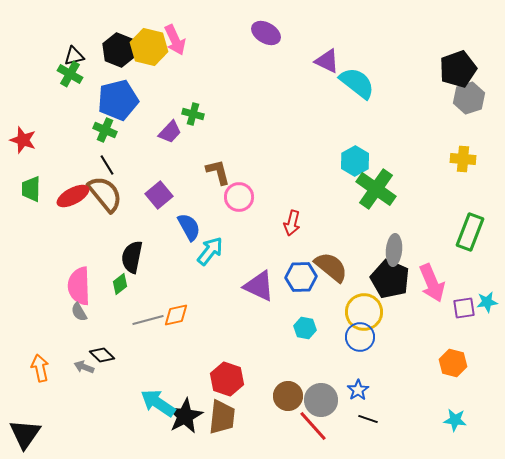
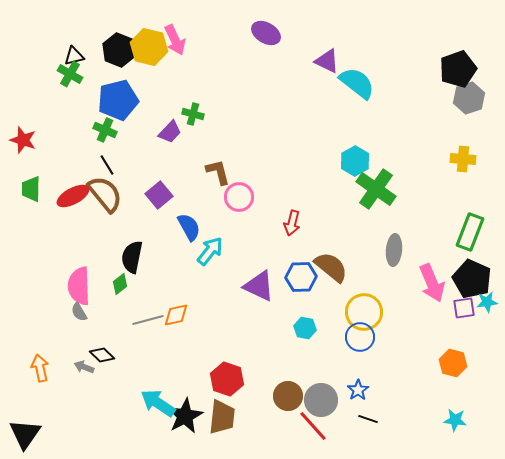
black pentagon at (390, 279): moved 82 px right
